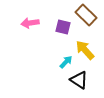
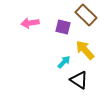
cyan arrow: moved 2 px left
